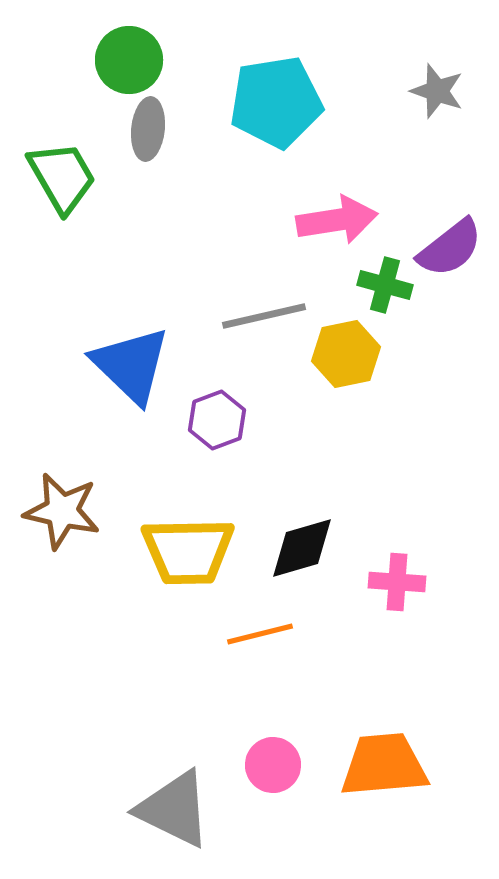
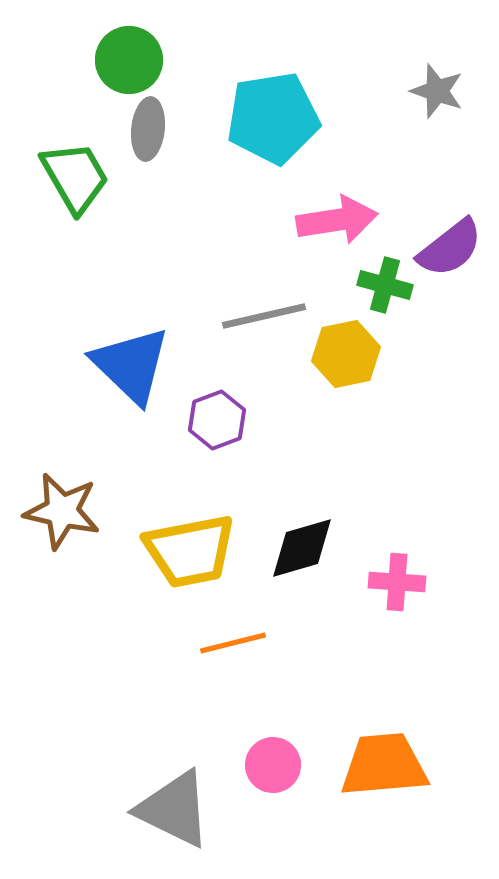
cyan pentagon: moved 3 px left, 16 px down
green trapezoid: moved 13 px right
yellow trapezoid: moved 2 px right; rotated 10 degrees counterclockwise
orange line: moved 27 px left, 9 px down
